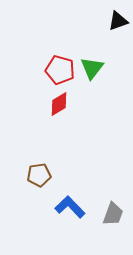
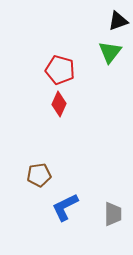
green triangle: moved 18 px right, 16 px up
red diamond: rotated 35 degrees counterclockwise
blue L-shape: moved 5 px left; rotated 72 degrees counterclockwise
gray trapezoid: rotated 20 degrees counterclockwise
